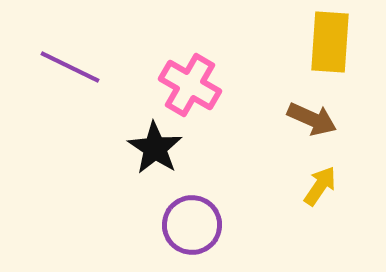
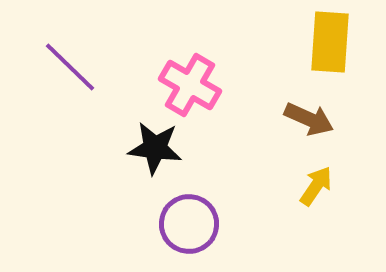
purple line: rotated 18 degrees clockwise
brown arrow: moved 3 px left
black star: rotated 26 degrees counterclockwise
yellow arrow: moved 4 px left
purple circle: moved 3 px left, 1 px up
